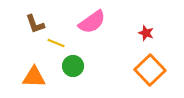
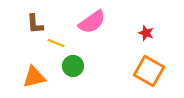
brown L-shape: rotated 15 degrees clockwise
orange square: moved 1 px left, 1 px down; rotated 16 degrees counterclockwise
orange triangle: rotated 15 degrees counterclockwise
